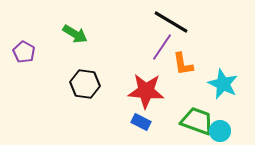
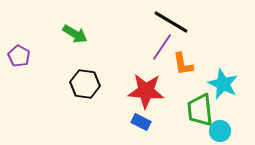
purple pentagon: moved 5 px left, 4 px down
green trapezoid: moved 3 px right, 11 px up; rotated 116 degrees counterclockwise
